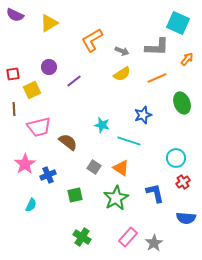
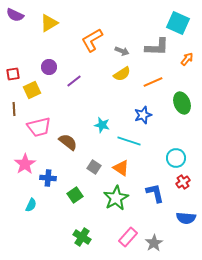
orange line: moved 4 px left, 4 px down
blue cross: moved 3 px down; rotated 28 degrees clockwise
green square: rotated 21 degrees counterclockwise
